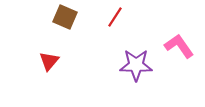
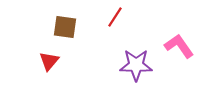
brown square: moved 10 px down; rotated 15 degrees counterclockwise
